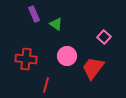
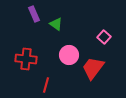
pink circle: moved 2 px right, 1 px up
